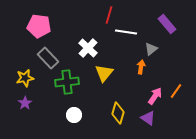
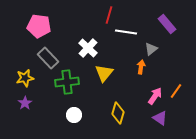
purple triangle: moved 12 px right
